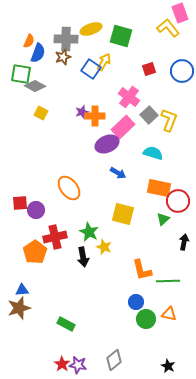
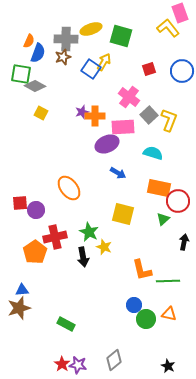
pink rectangle at (123, 127): rotated 40 degrees clockwise
blue circle at (136, 302): moved 2 px left, 3 px down
